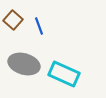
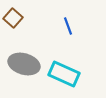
brown square: moved 2 px up
blue line: moved 29 px right
